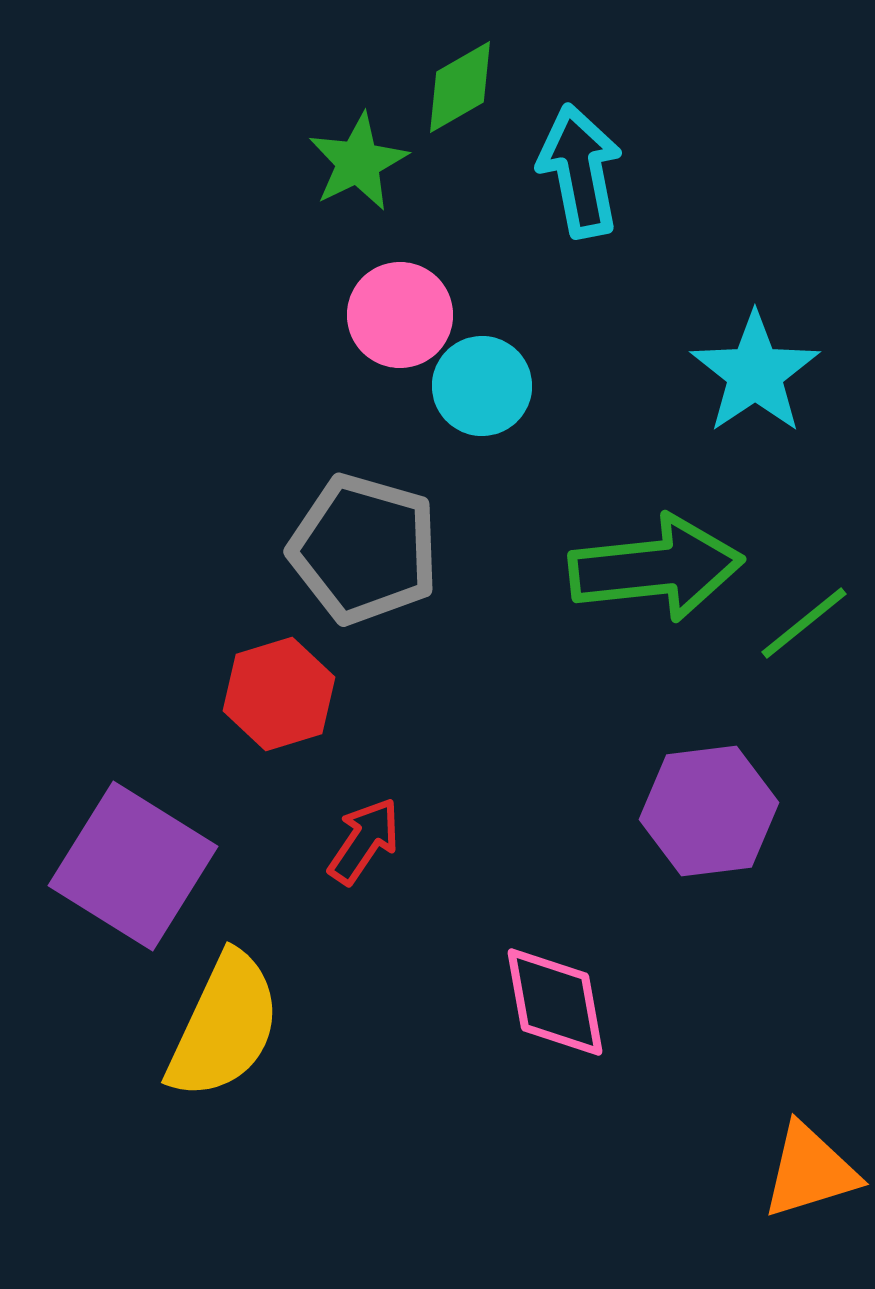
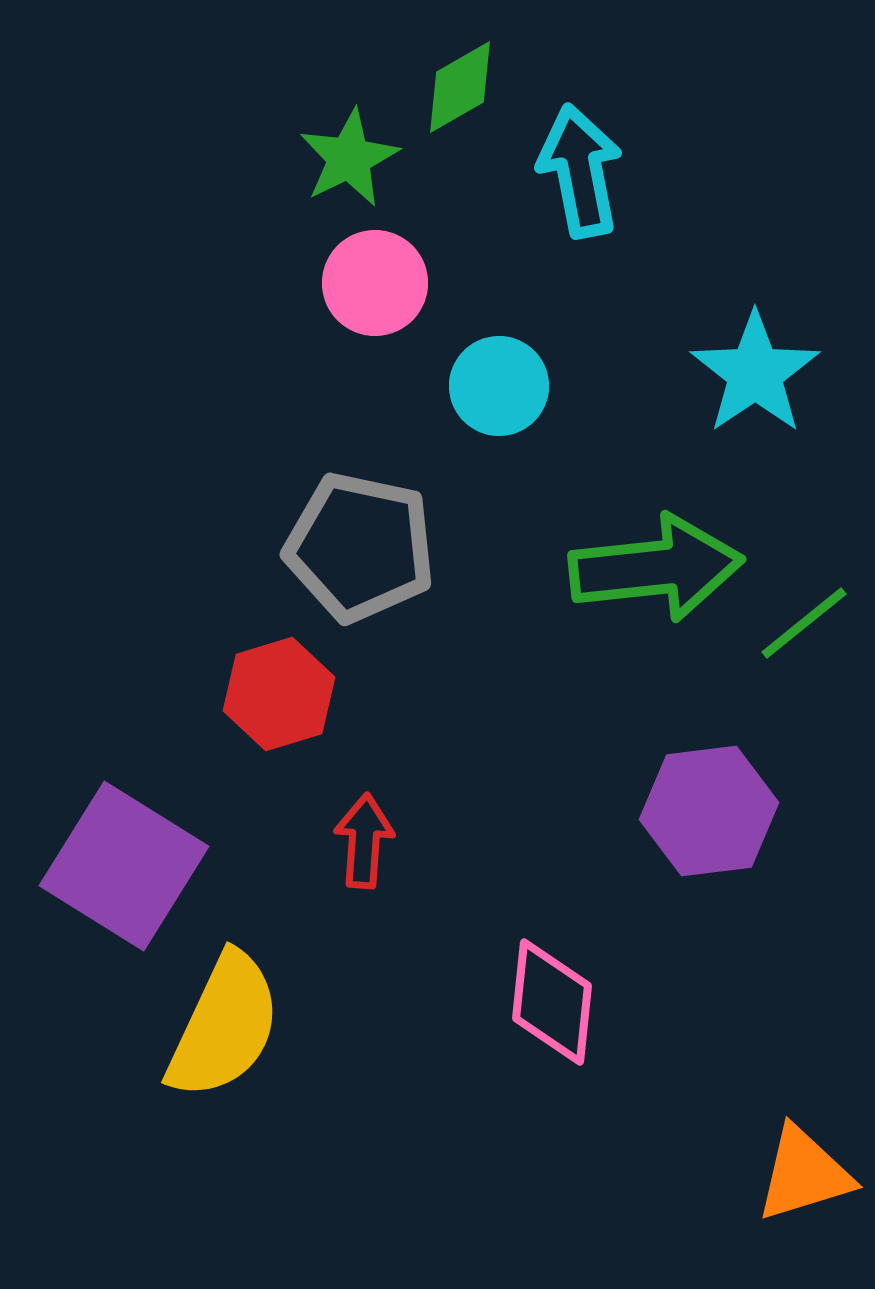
green star: moved 9 px left, 4 px up
pink circle: moved 25 px left, 32 px up
cyan circle: moved 17 px right
gray pentagon: moved 4 px left, 2 px up; rotated 4 degrees counterclockwise
red arrow: rotated 30 degrees counterclockwise
purple square: moved 9 px left
pink diamond: moved 3 px left; rotated 16 degrees clockwise
orange triangle: moved 6 px left, 3 px down
